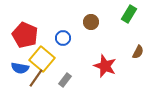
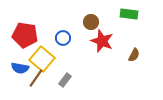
green rectangle: rotated 66 degrees clockwise
red pentagon: rotated 15 degrees counterclockwise
brown semicircle: moved 4 px left, 3 px down
red star: moved 3 px left, 25 px up
